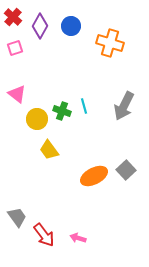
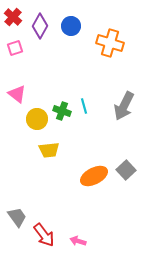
yellow trapezoid: rotated 60 degrees counterclockwise
pink arrow: moved 3 px down
